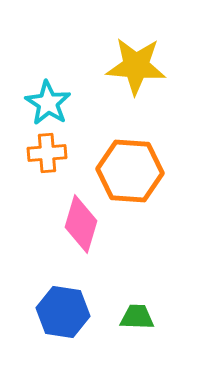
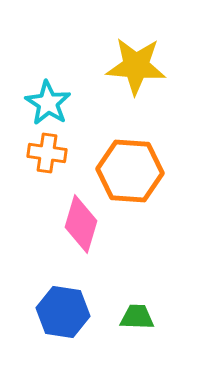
orange cross: rotated 12 degrees clockwise
